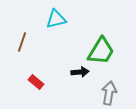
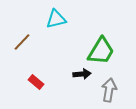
brown line: rotated 24 degrees clockwise
black arrow: moved 2 px right, 2 px down
gray arrow: moved 3 px up
